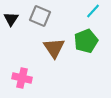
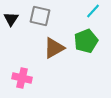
gray square: rotated 10 degrees counterclockwise
brown triangle: rotated 35 degrees clockwise
